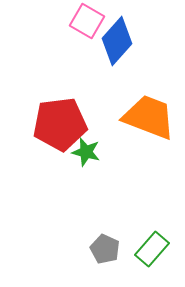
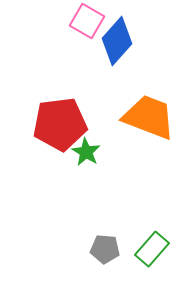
green star: rotated 16 degrees clockwise
gray pentagon: rotated 20 degrees counterclockwise
